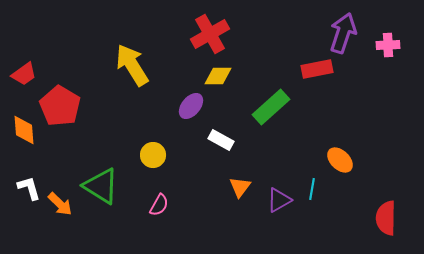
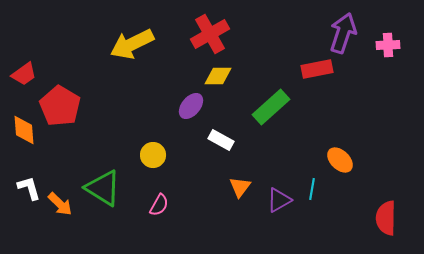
yellow arrow: moved 21 px up; rotated 84 degrees counterclockwise
green triangle: moved 2 px right, 2 px down
